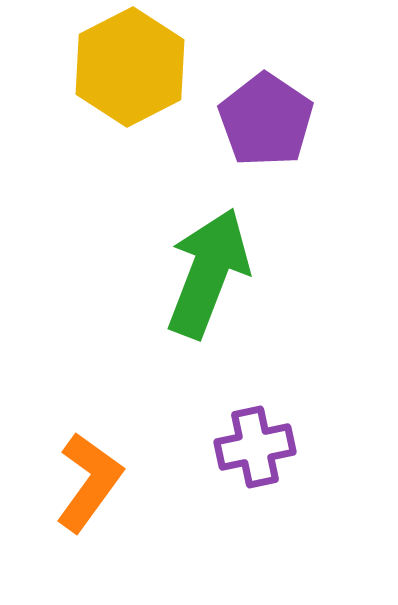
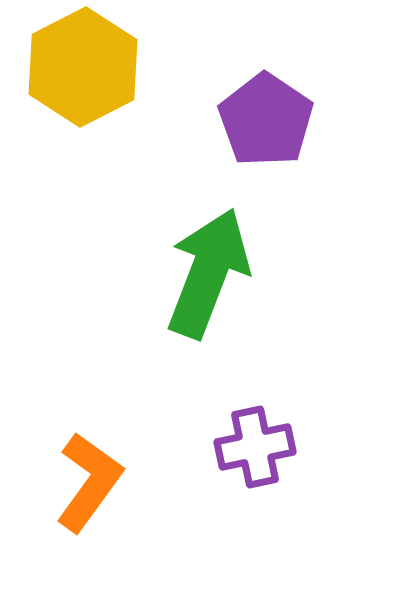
yellow hexagon: moved 47 px left
